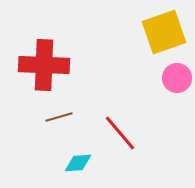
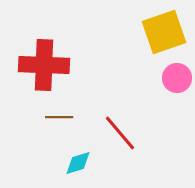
brown line: rotated 16 degrees clockwise
cyan diamond: rotated 12 degrees counterclockwise
